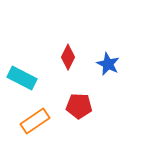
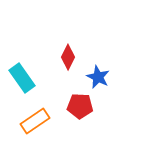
blue star: moved 10 px left, 13 px down
cyan rectangle: rotated 28 degrees clockwise
red pentagon: moved 1 px right
